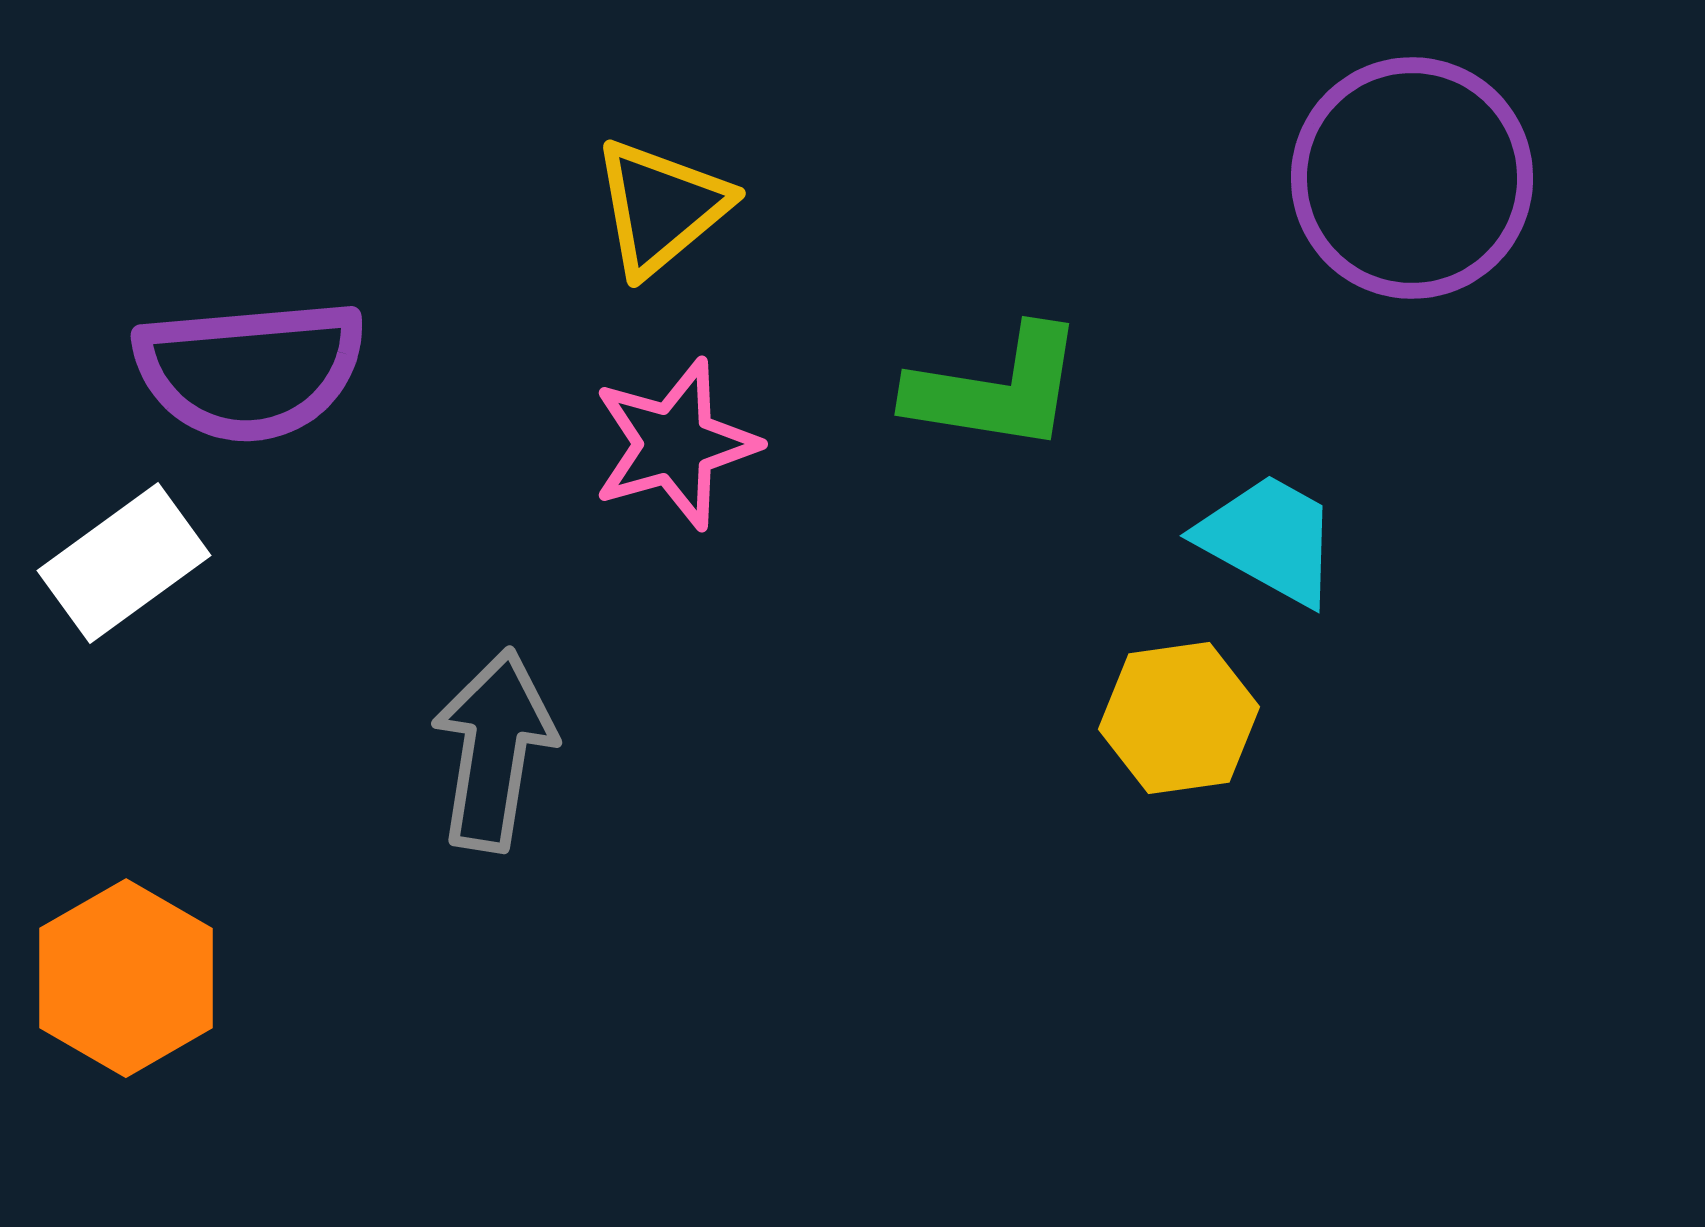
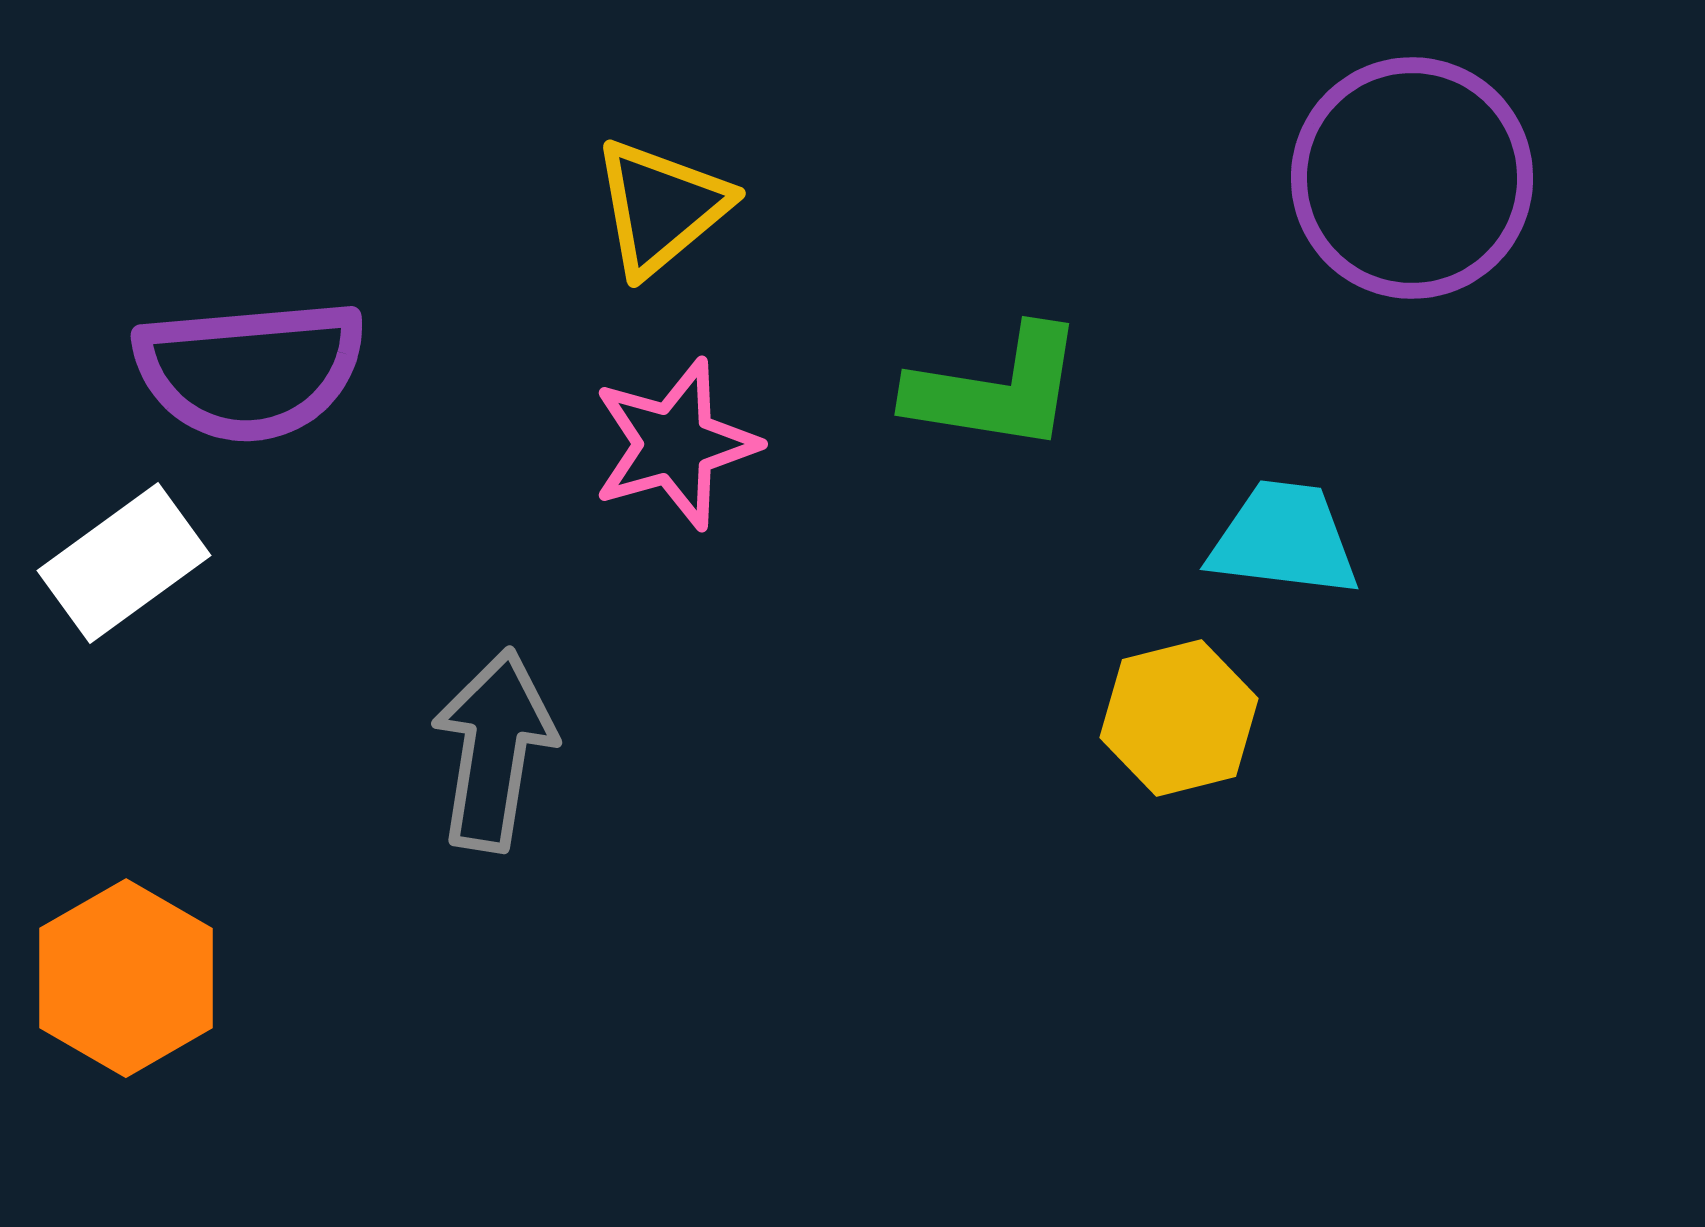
cyan trapezoid: moved 15 px right; rotated 22 degrees counterclockwise
yellow hexagon: rotated 6 degrees counterclockwise
